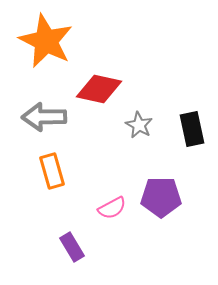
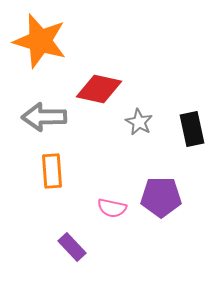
orange star: moved 6 px left; rotated 10 degrees counterclockwise
gray star: moved 3 px up
orange rectangle: rotated 12 degrees clockwise
pink semicircle: rotated 40 degrees clockwise
purple rectangle: rotated 12 degrees counterclockwise
